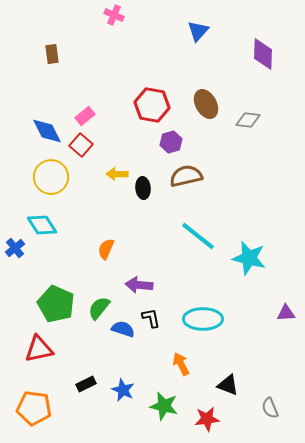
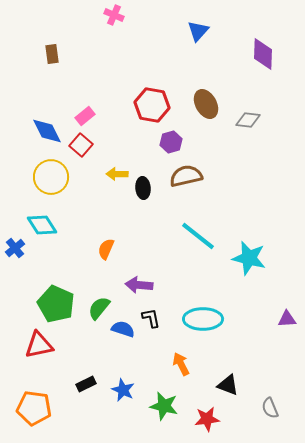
purple triangle: moved 1 px right, 6 px down
red triangle: moved 4 px up
